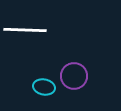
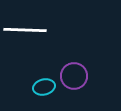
cyan ellipse: rotated 25 degrees counterclockwise
